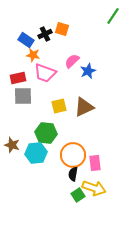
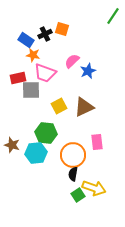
gray square: moved 8 px right, 6 px up
yellow square: rotated 14 degrees counterclockwise
pink rectangle: moved 2 px right, 21 px up
